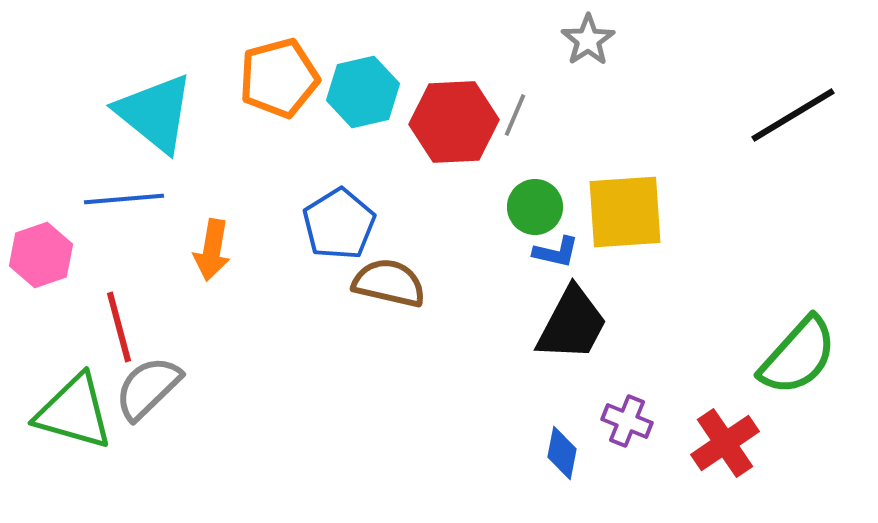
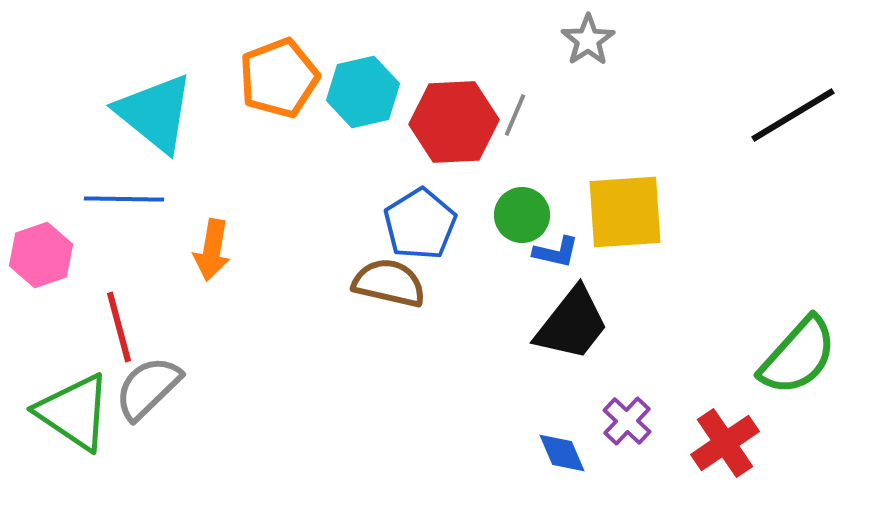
orange pentagon: rotated 6 degrees counterclockwise
blue line: rotated 6 degrees clockwise
green circle: moved 13 px left, 8 px down
blue pentagon: moved 81 px right
black trapezoid: rotated 10 degrees clockwise
green triangle: rotated 18 degrees clockwise
purple cross: rotated 21 degrees clockwise
blue diamond: rotated 34 degrees counterclockwise
